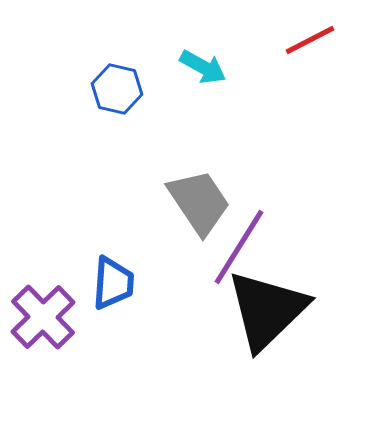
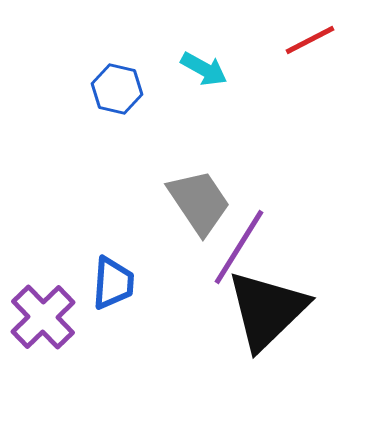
cyan arrow: moved 1 px right, 2 px down
